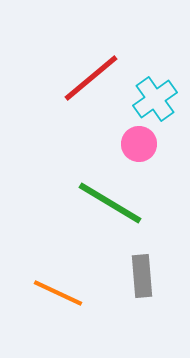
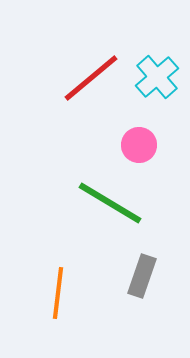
cyan cross: moved 2 px right, 22 px up; rotated 6 degrees counterclockwise
pink circle: moved 1 px down
gray rectangle: rotated 24 degrees clockwise
orange line: rotated 72 degrees clockwise
